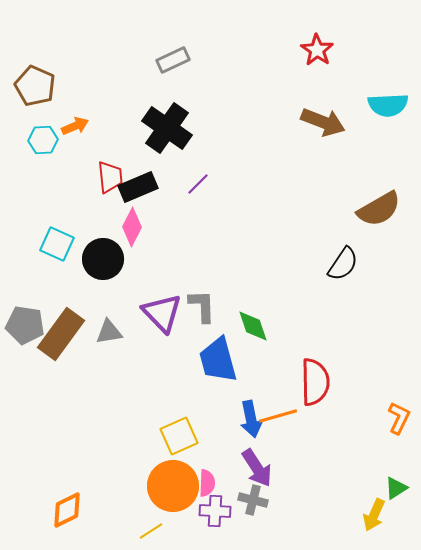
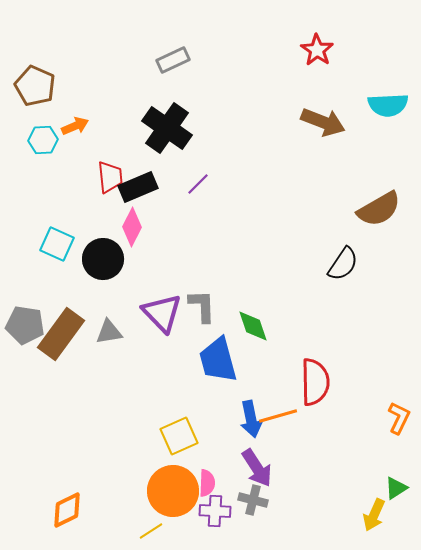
orange circle: moved 5 px down
